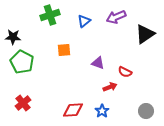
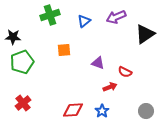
green pentagon: rotated 25 degrees clockwise
